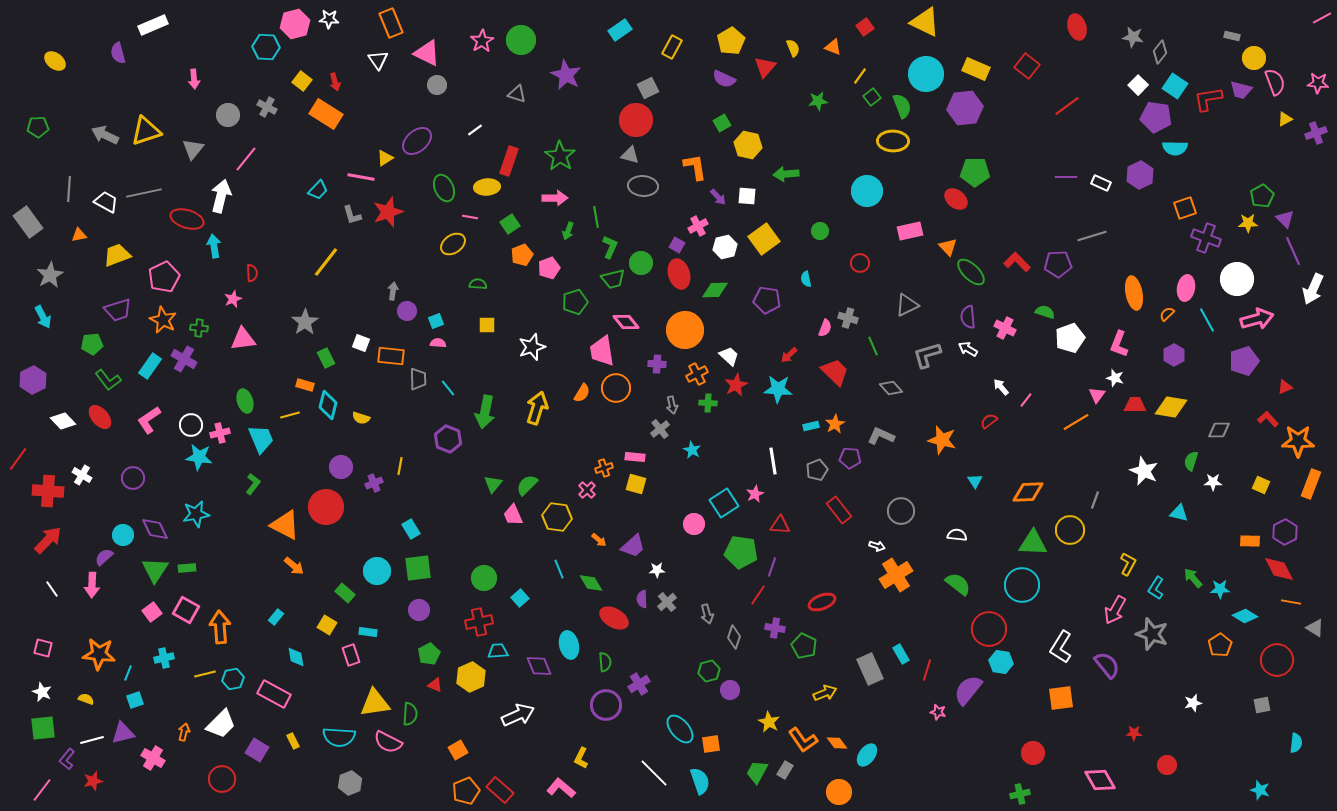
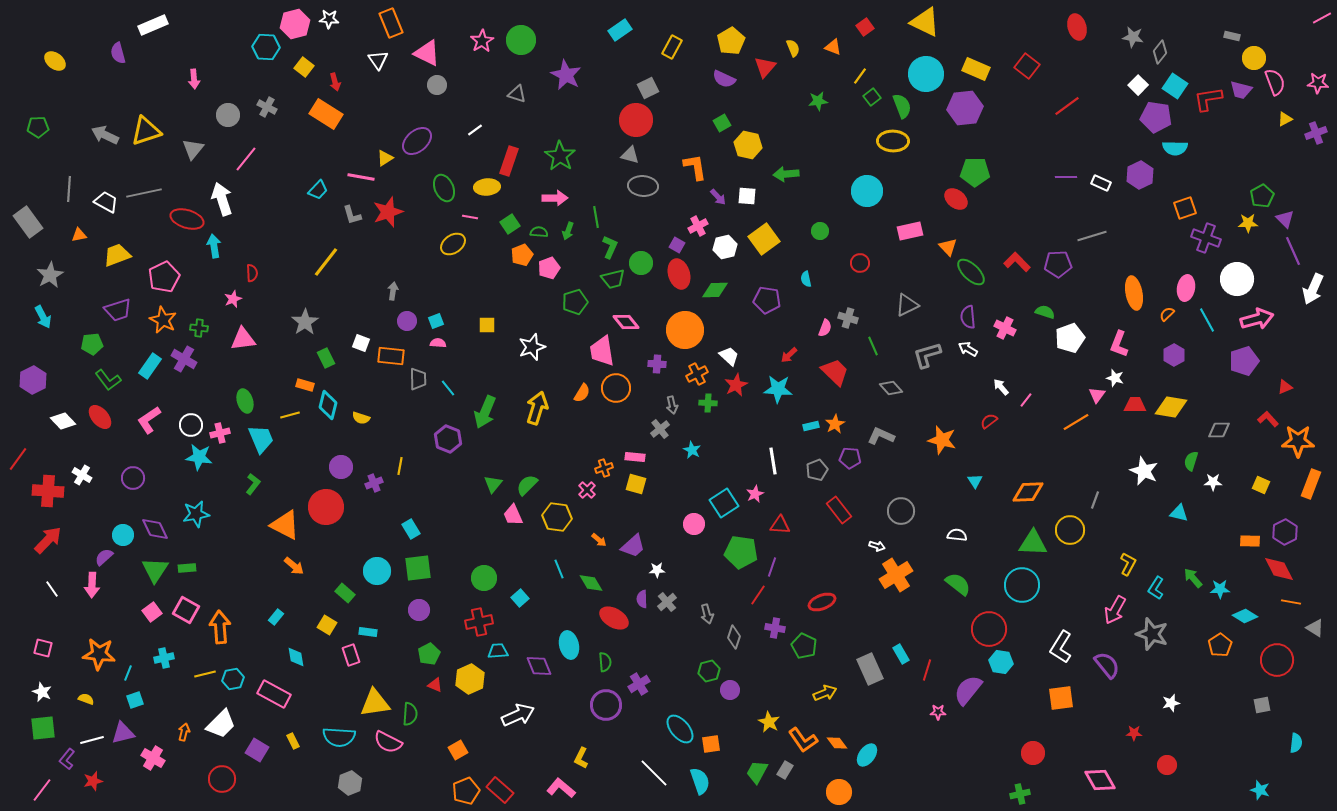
yellow square at (302, 81): moved 2 px right, 14 px up
white arrow at (221, 196): moved 1 px right, 3 px down; rotated 32 degrees counterclockwise
green semicircle at (478, 284): moved 61 px right, 52 px up
purple circle at (407, 311): moved 10 px down
green arrow at (485, 412): rotated 12 degrees clockwise
yellow hexagon at (471, 677): moved 1 px left, 2 px down
white star at (1193, 703): moved 22 px left
pink star at (938, 712): rotated 14 degrees counterclockwise
